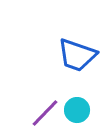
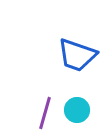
purple line: rotated 28 degrees counterclockwise
